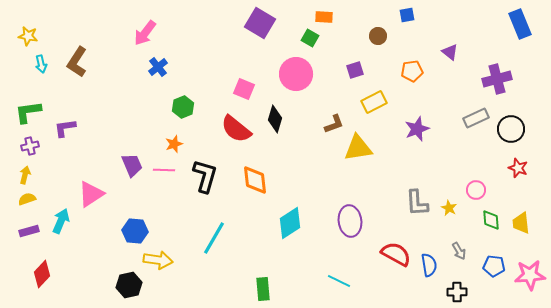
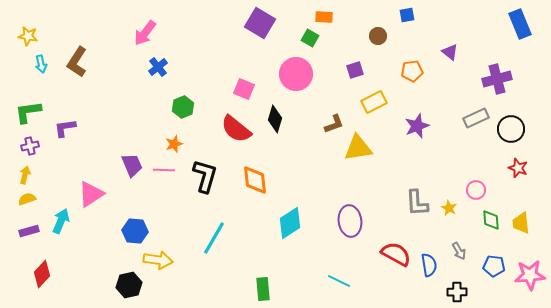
purple star at (417, 129): moved 3 px up
